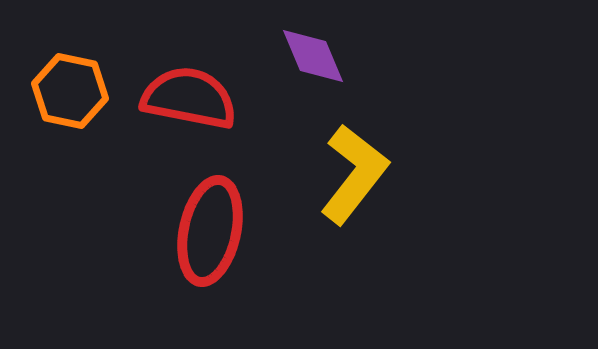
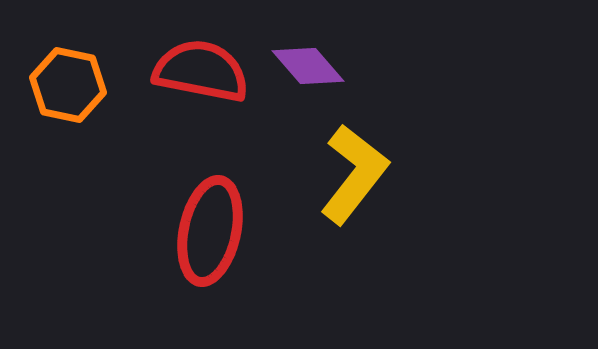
purple diamond: moved 5 px left, 10 px down; rotated 18 degrees counterclockwise
orange hexagon: moved 2 px left, 6 px up
red semicircle: moved 12 px right, 27 px up
